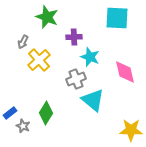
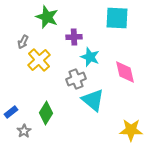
blue rectangle: moved 1 px right, 1 px up
gray star: moved 1 px right, 5 px down; rotated 16 degrees clockwise
